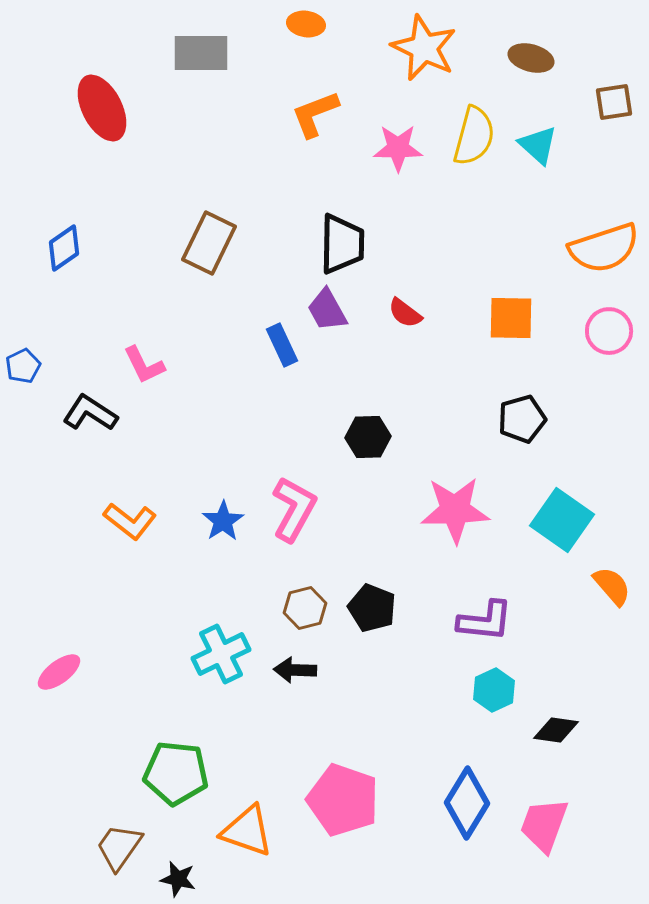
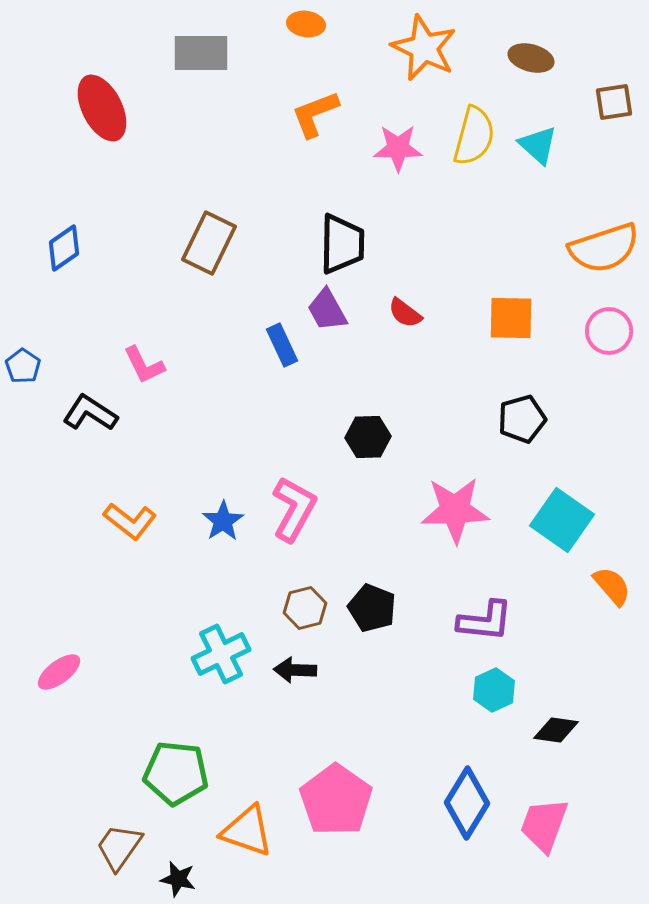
blue pentagon at (23, 366): rotated 12 degrees counterclockwise
pink pentagon at (343, 800): moved 7 px left; rotated 16 degrees clockwise
